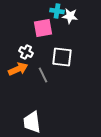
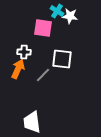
cyan cross: rotated 24 degrees clockwise
pink square: rotated 18 degrees clockwise
white cross: moved 2 px left; rotated 24 degrees counterclockwise
white square: moved 2 px down
orange arrow: rotated 42 degrees counterclockwise
gray line: rotated 70 degrees clockwise
